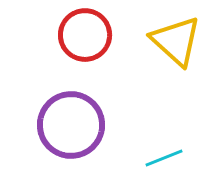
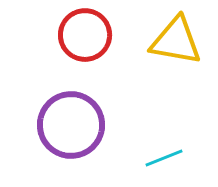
yellow triangle: rotated 32 degrees counterclockwise
